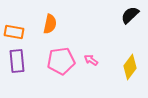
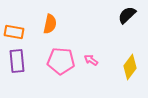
black semicircle: moved 3 px left
pink pentagon: rotated 12 degrees clockwise
